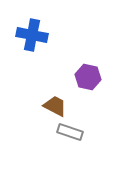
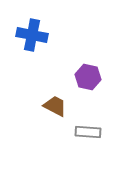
gray rectangle: moved 18 px right; rotated 15 degrees counterclockwise
